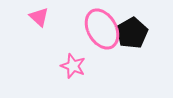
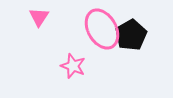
pink triangle: rotated 20 degrees clockwise
black pentagon: moved 1 px left, 2 px down
